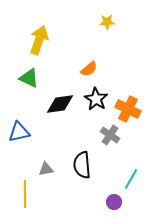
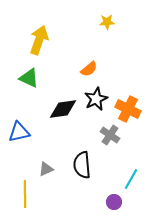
black star: rotated 15 degrees clockwise
black diamond: moved 3 px right, 5 px down
gray triangle: rotated 14 degrees counterclockwise
